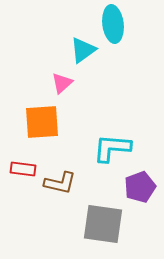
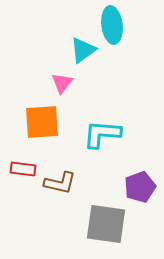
cyan ellipse: moved 1 px left, 1 px down
pink triangle: rotated 10 degrees counterclockwise
cyan L-shape: moved 10 px left, 14 px up
gray square: moved 3 px right
